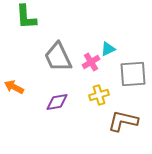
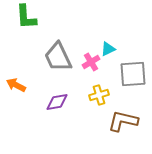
orange arrow: moved 2 px right, 2 px up
